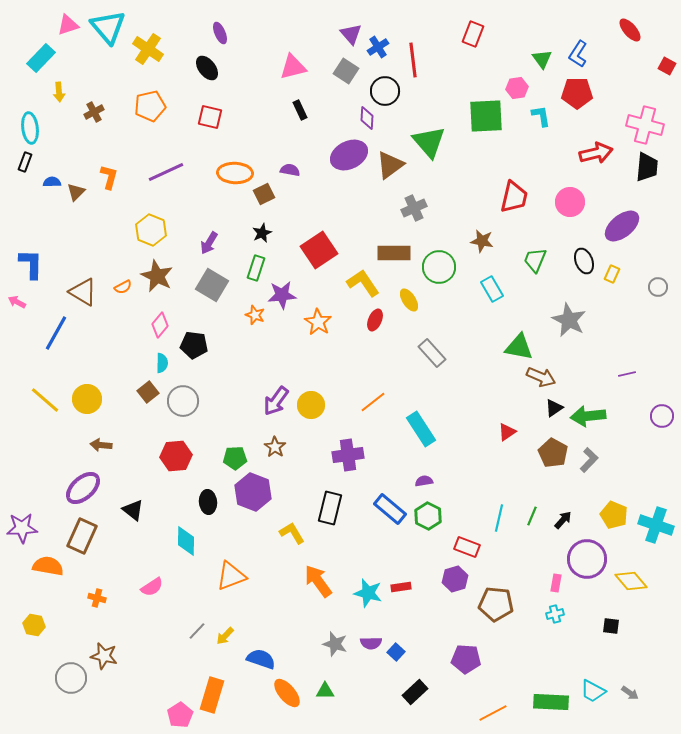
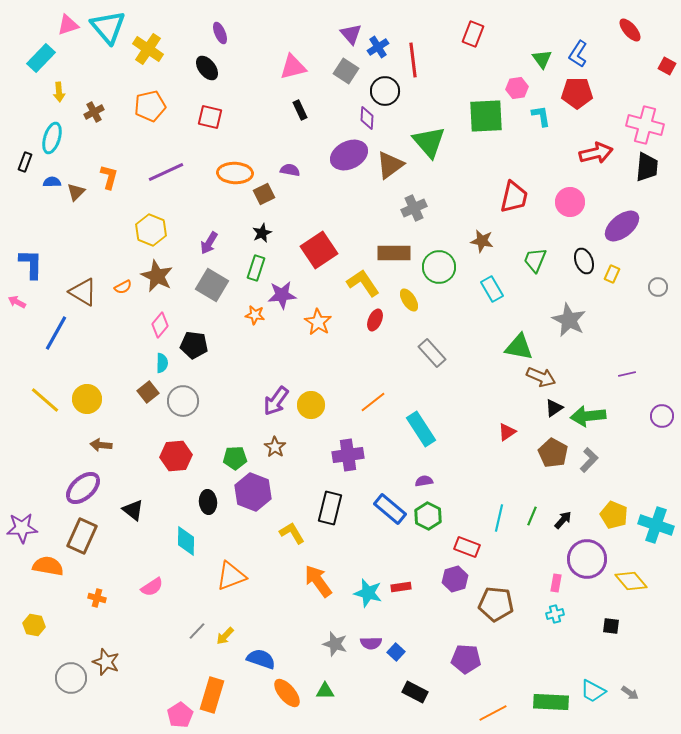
cyan ellipse at (30, 128): moved 22 px right, 10 px down; rotated 24 degrees clockwise
orange star at (255, 315): rotated 12 degrees counterclockwise
brown star at (104, 656): moved 2 px right, 6 px down; rotated 8 degrees clockwise
black rectangle at (415, 692): rotated 70 degrees clockwise
